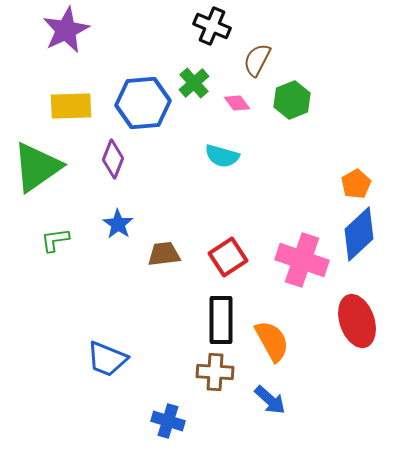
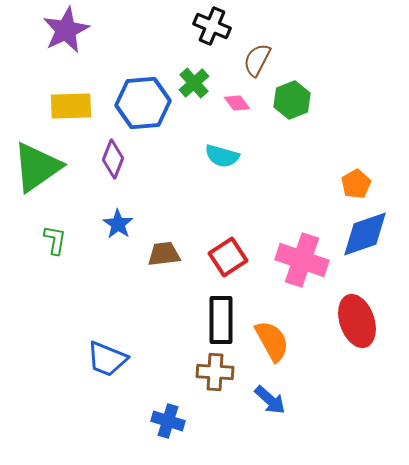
blue diamond: moved 6 px right; rotated 24 degrees clockwise
green L-shape: rotated 108 degrees clockwise
